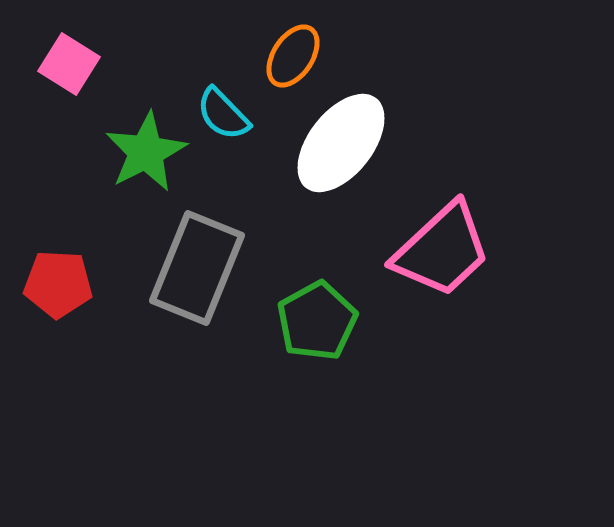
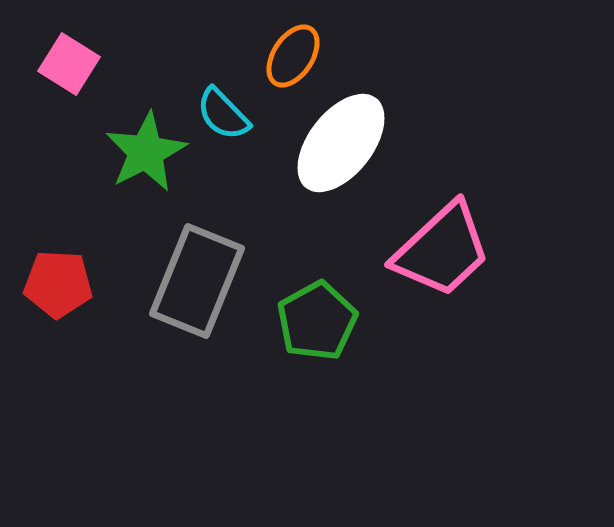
gray rectangle: moved 13 px down
